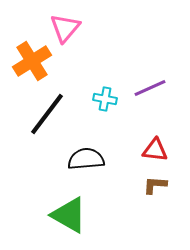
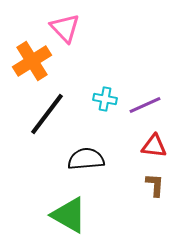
pink triangle: rotated 24 degrees counterclockwise
purple line: moved 5 px left, 17 px down
red triangle: moved 1 px left, 4 px up
brown L-shape: rotated 90 degrees clockwise
